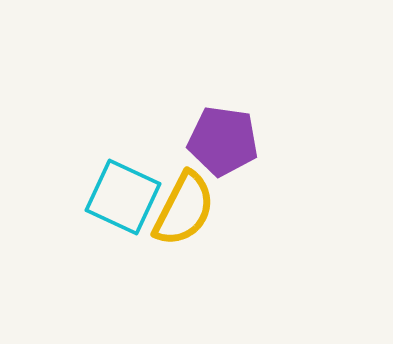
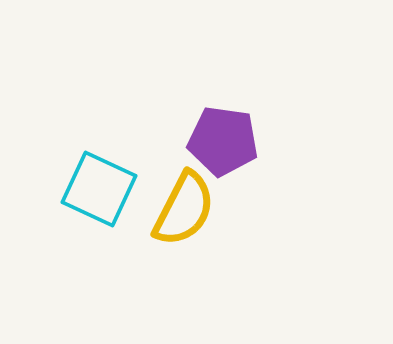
cyan square: moved 24 px left, 8 px up
